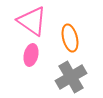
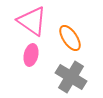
orange ellipse: rotated 20 degrees counterclockwise
gray cross: rotated 28 degrees counterclockwise
